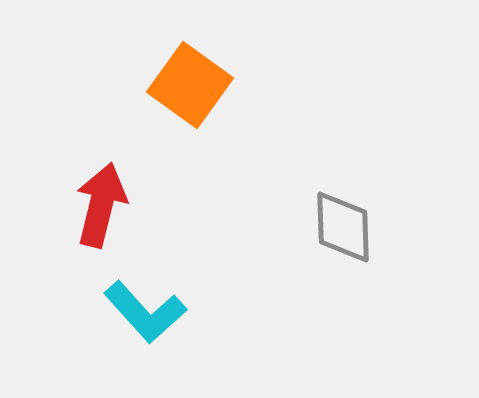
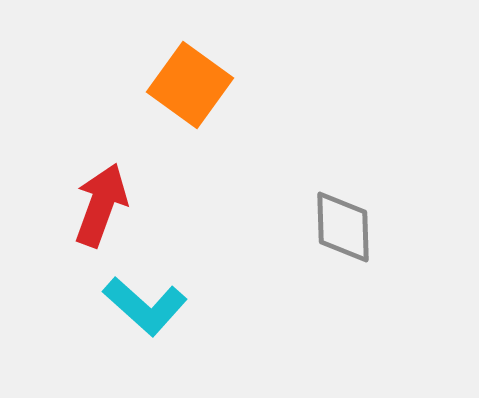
red arrow: rotated 6 degrees clockwise
cyan L-shape: moved 6 px up; rotated 6 degrees counterclockwise
